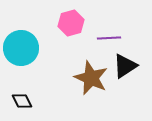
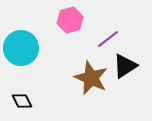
pink hexagon: moved 1 px left, 3 px up
purple line: moved 1 px left, 1 px down; rotated 35 degrees counterclockwise
